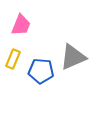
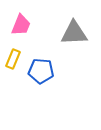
gray triangle: moved 1 px right, 24 px up; rotated 20 degrees clockwise
